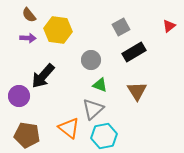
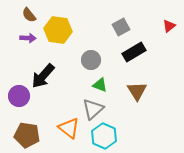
cyan hexagon: rotated 25 degrees counterclockwise
